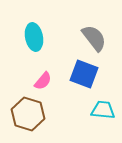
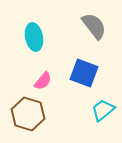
gray semicircle: moved 12 px up
blue square: moved 1 px up
cyan trapezoid: rotated 45 degrees counterclockwise
